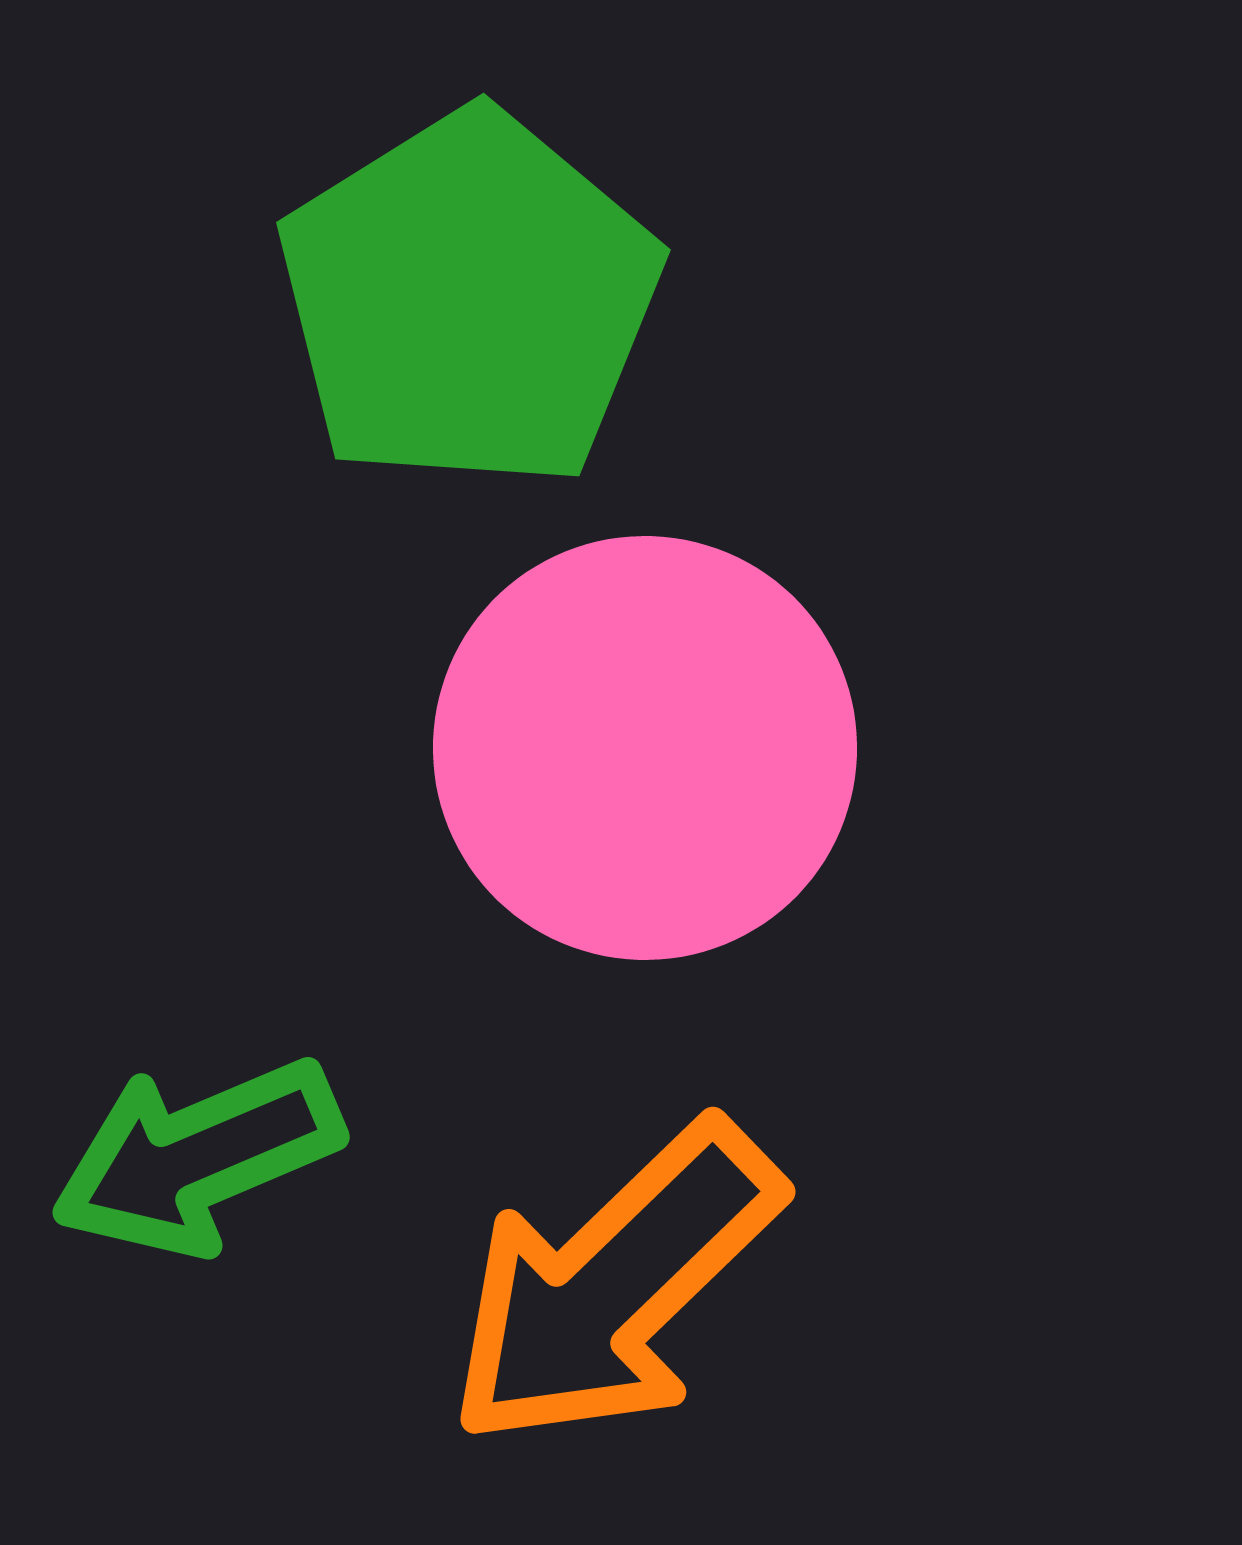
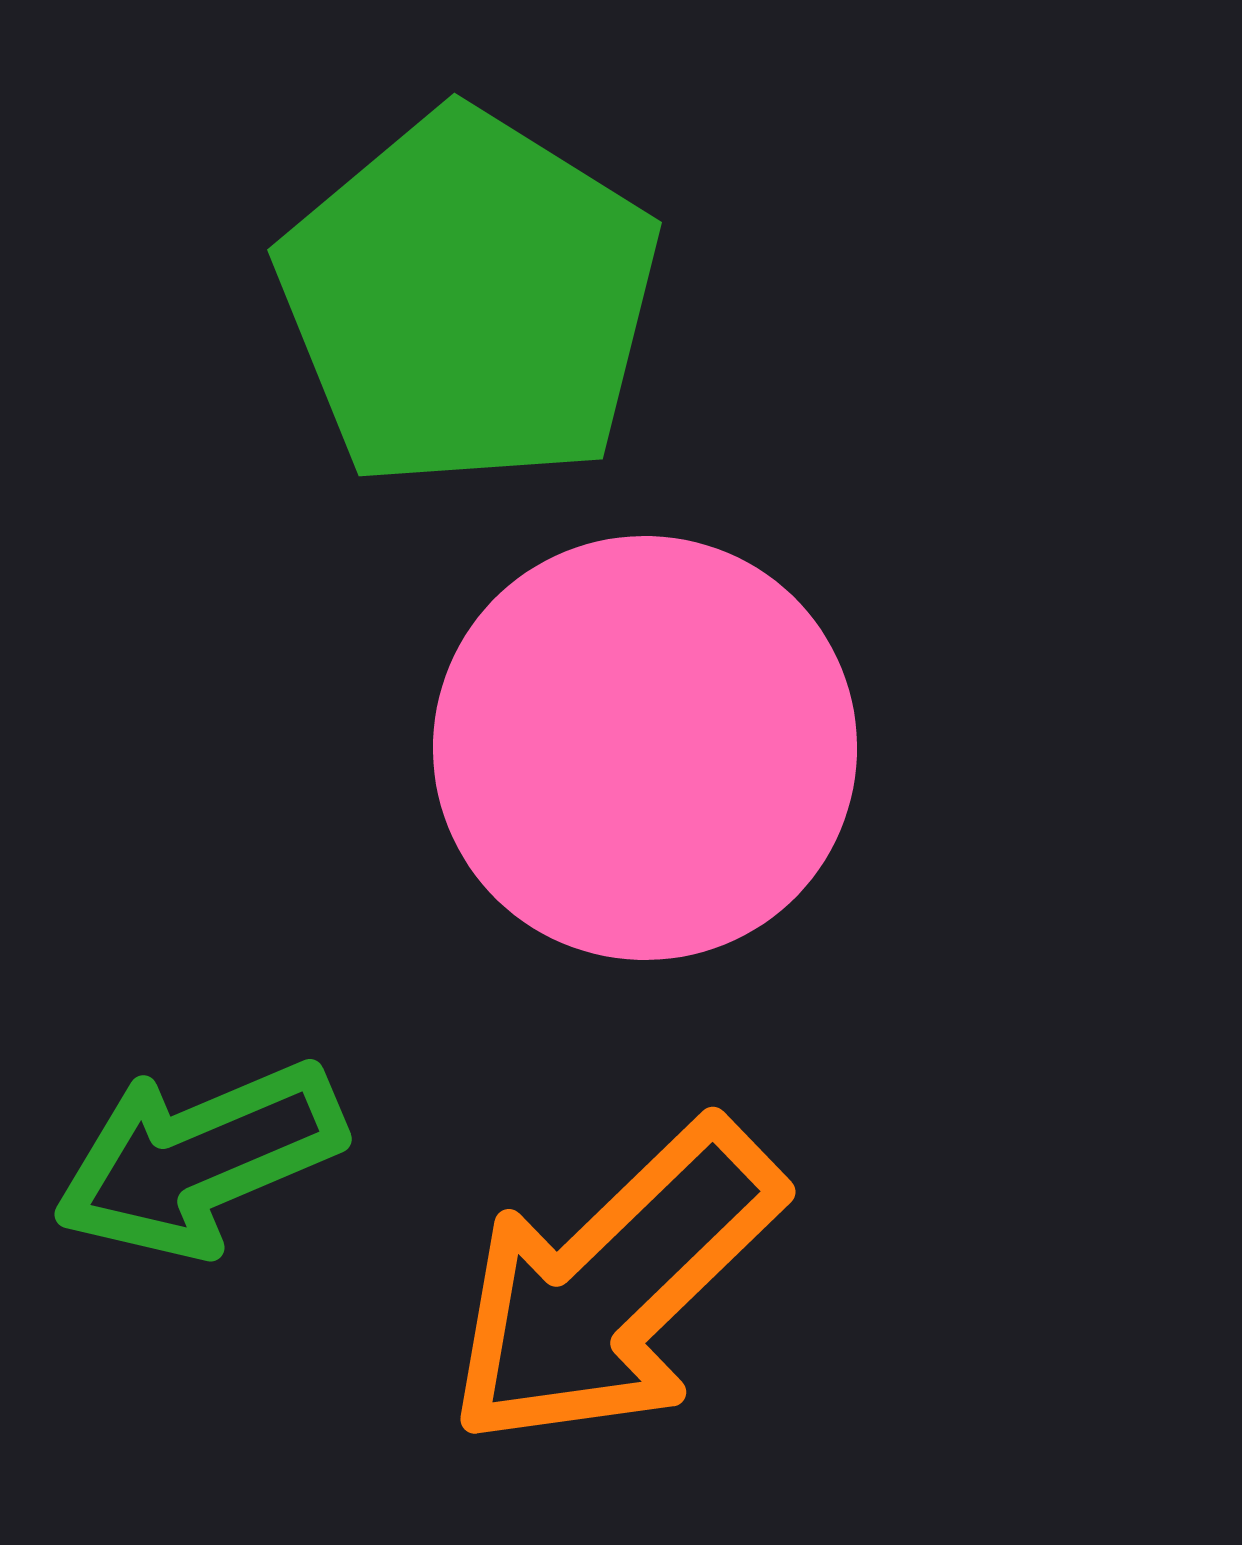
green pentagon: rotated 8 degrees counterclockwise
green arrow: moved 2 px right, 2 px down
